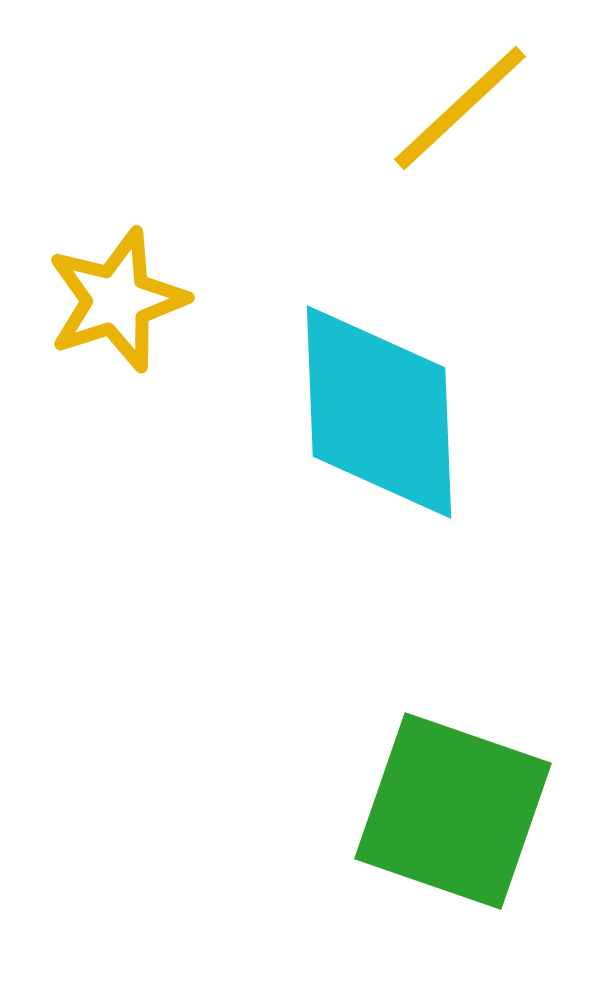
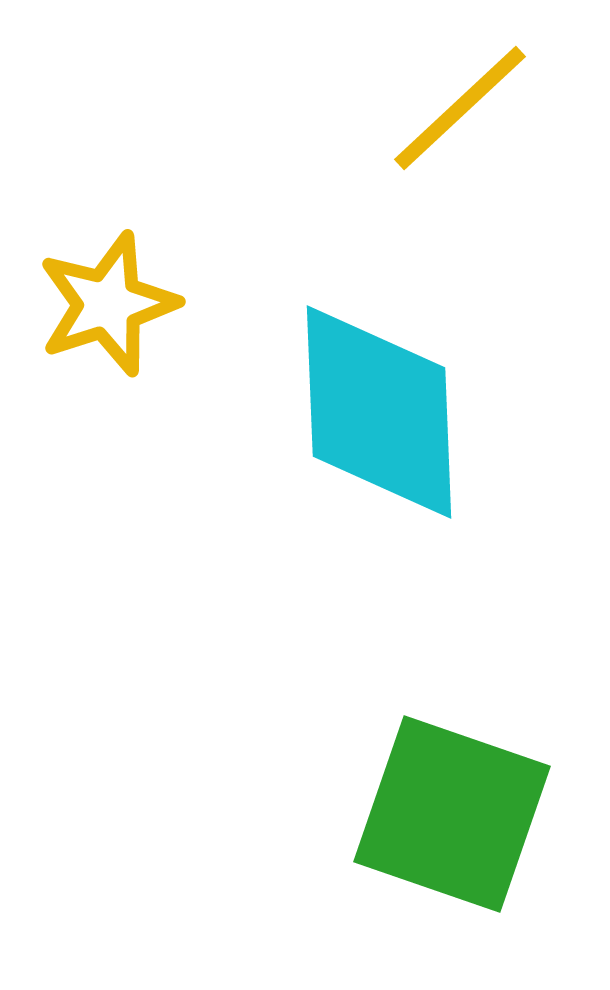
yellow star: moved 9 px left, 4 px down
green square: moved 1 px left, 3 px down
